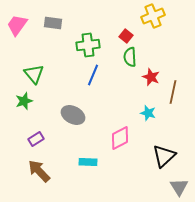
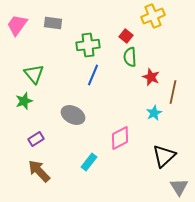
cyan star: moved 6 px right; rotated 28 degrees clockwise
cyan rectangle: moved 1 px right; rotated 54 degrees counterclockwise
